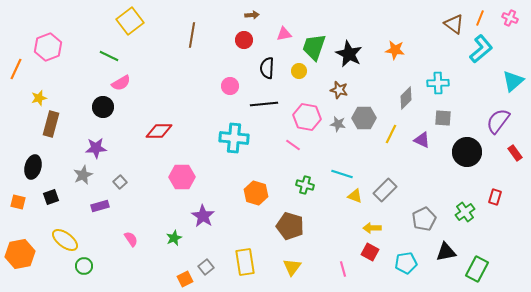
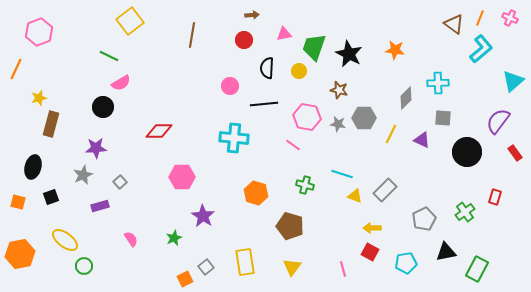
pink hexagon at (48, 47): moved 9 px left, 15 px up
